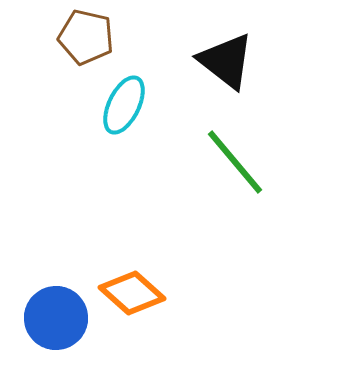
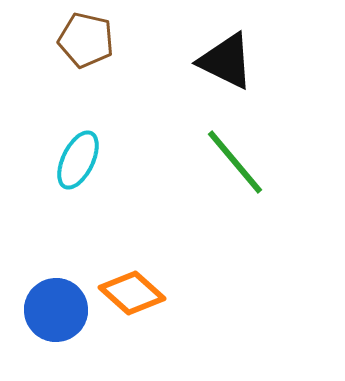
brown pentagon: moved 3 px down
black triangle: rotated 12 degrees counterclockwise
cyan ellipse: moved 46 px left, 55 px down
blue circle: moved 8 px up
